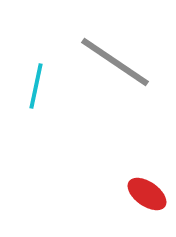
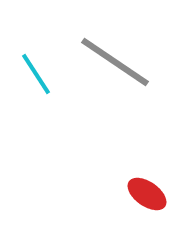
cyan line: moved 12 px up; rotated 45 degrees counterclockwise
